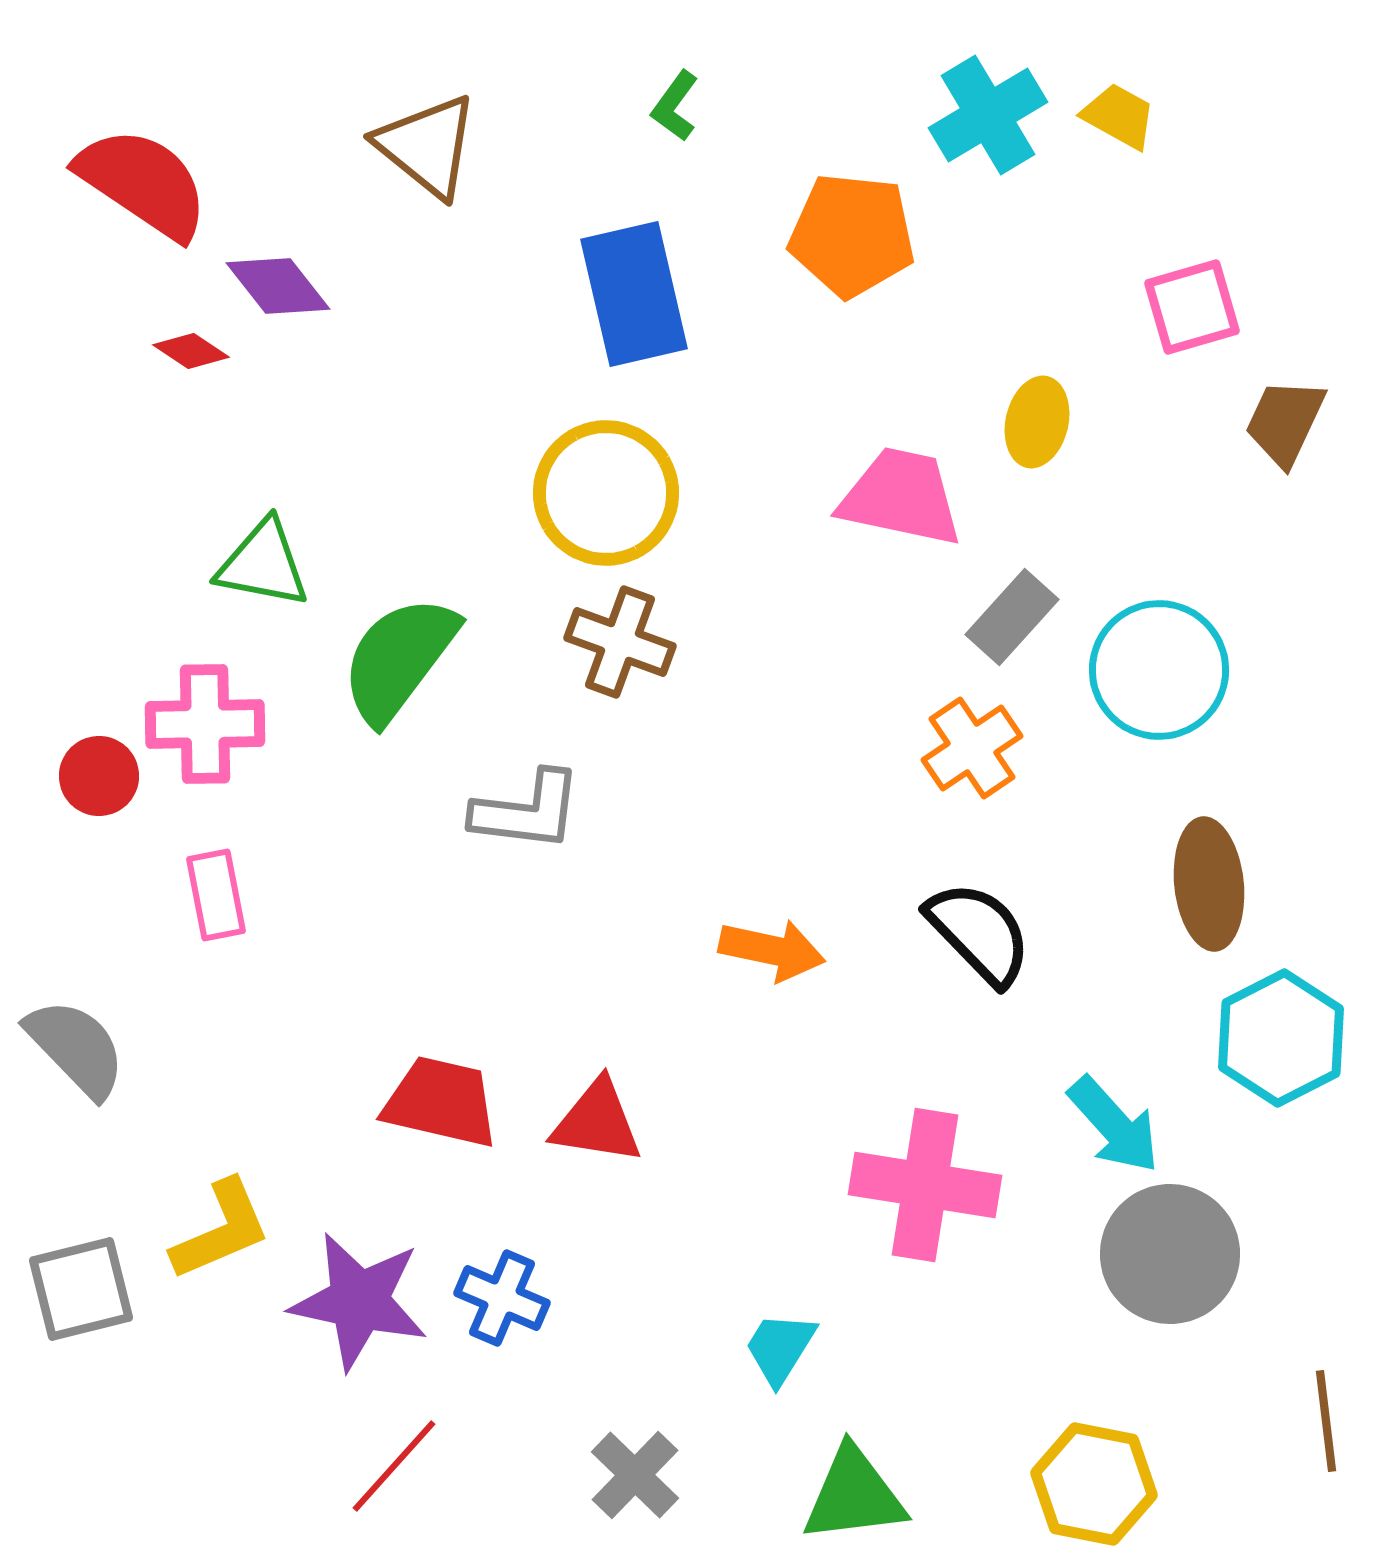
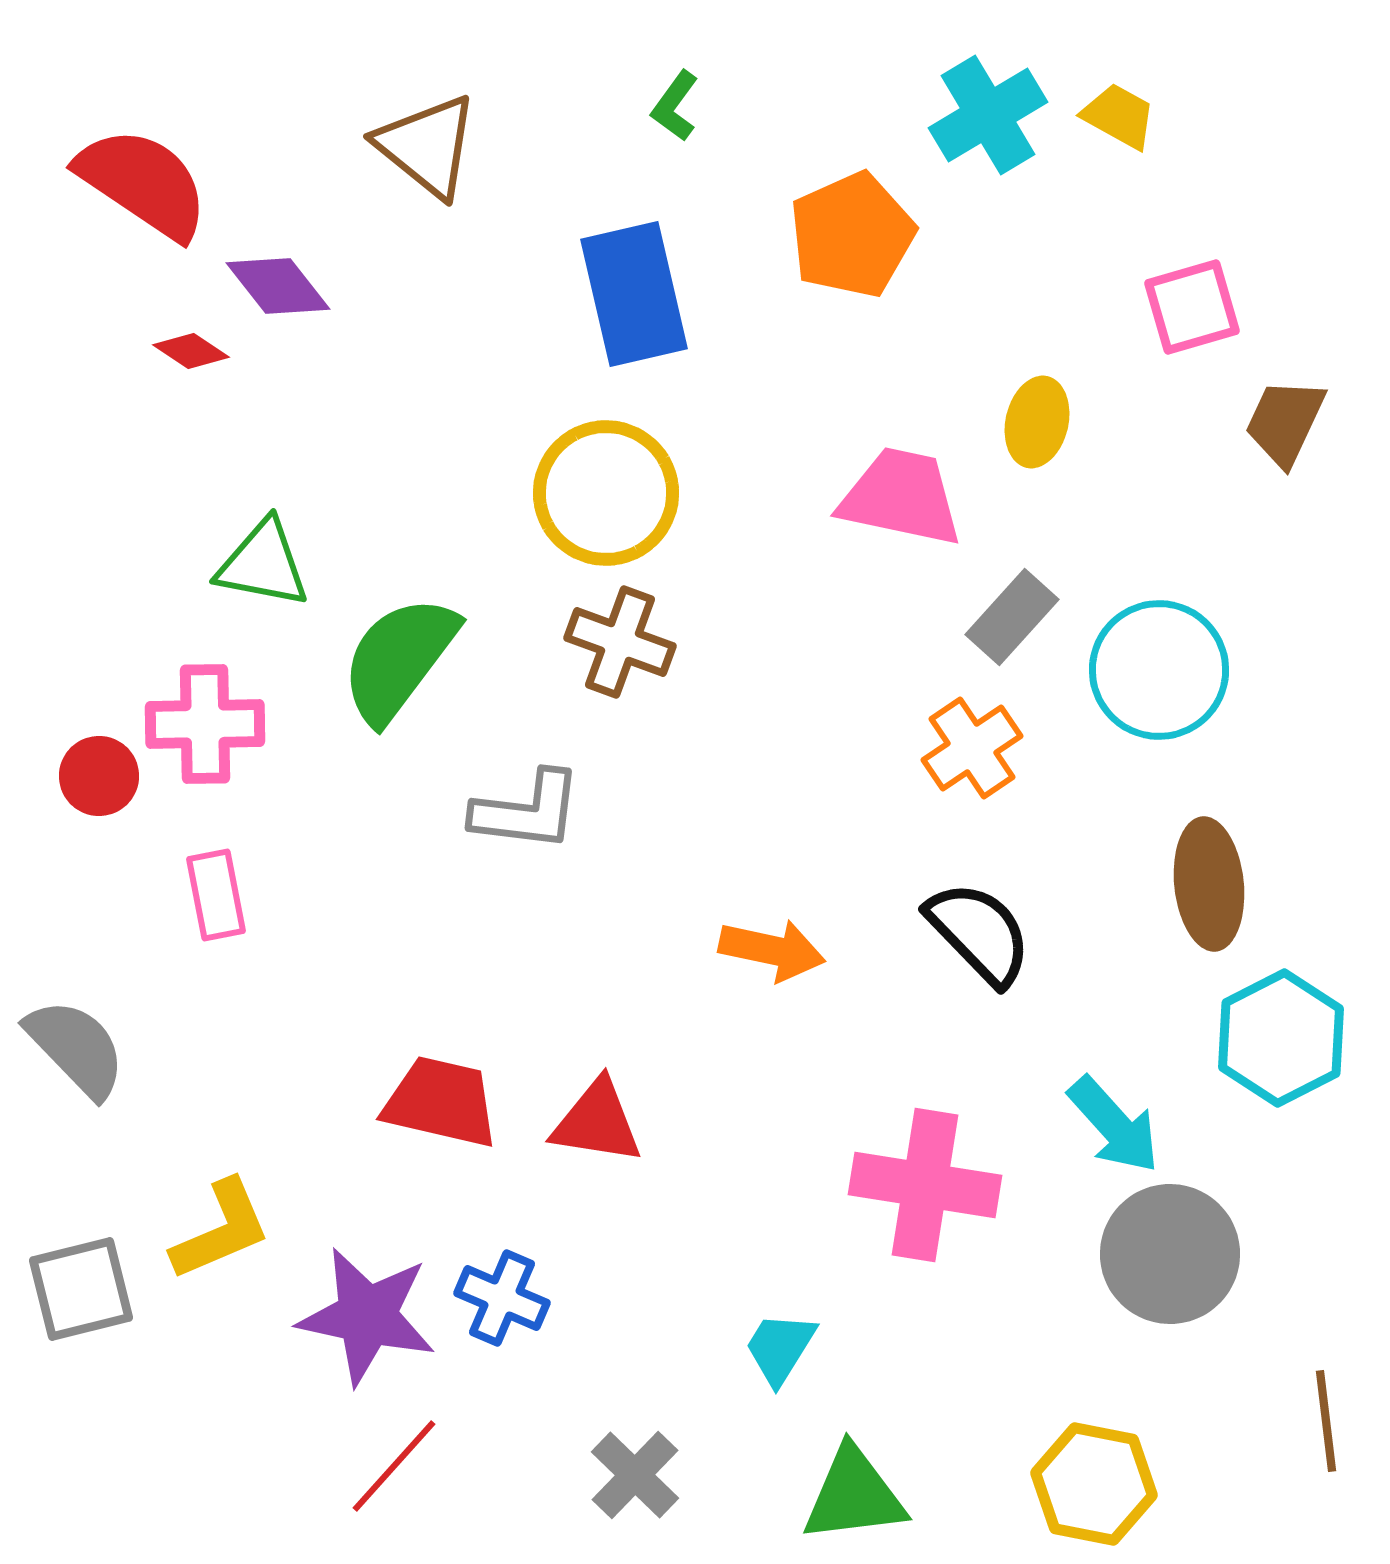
orange pentagon at (852, 235): rotated 30 degrees counterclockwise
purple star at (359, 1301): moved 8 px right, 15 px down
